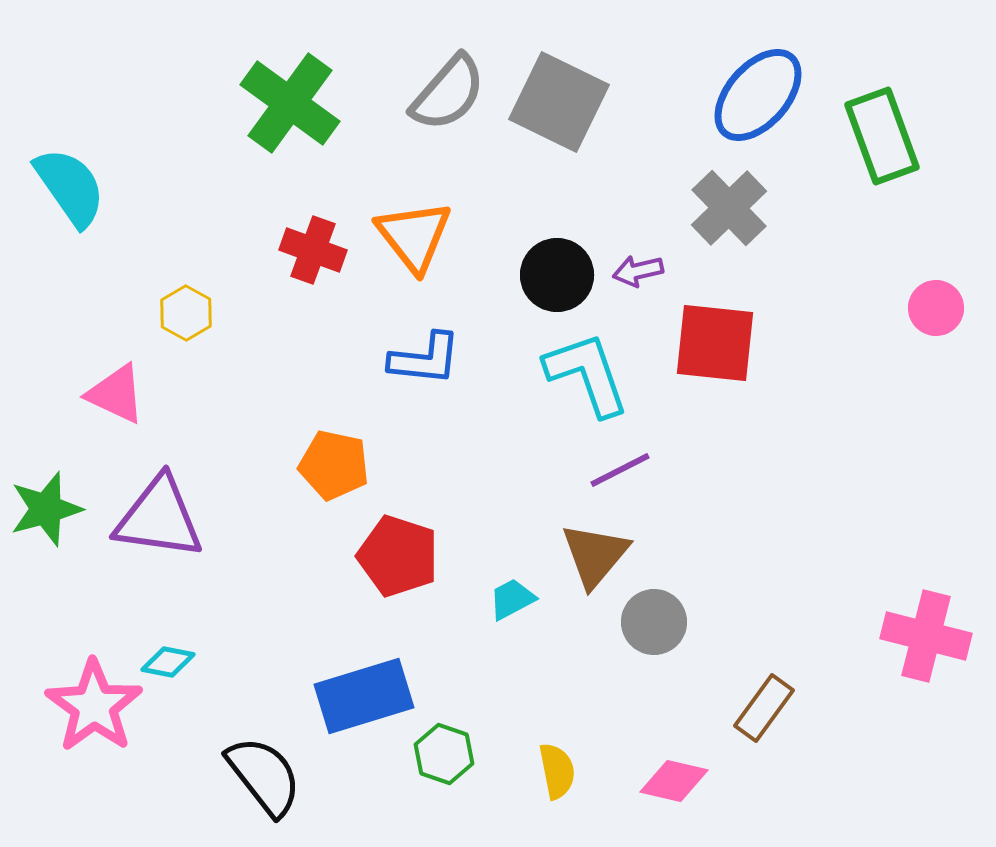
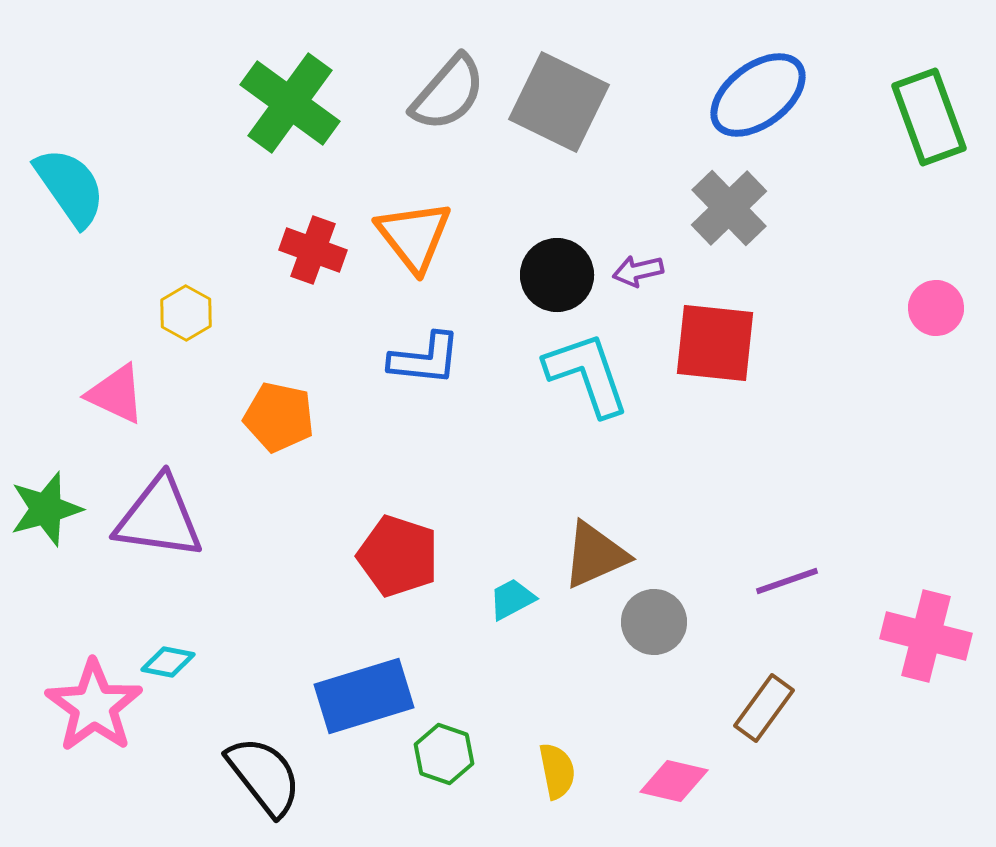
blue ellipse: rotated 12 degrees clockwise
green rectangle: moved 47 px right, 19 px up
orange pentagon: moved 55 px left, 48 px up
purple line: moved 167 px right, 111 px down; rotated 8 degrees clockwise
brown triangle: rotated 26 degrees clockwise
